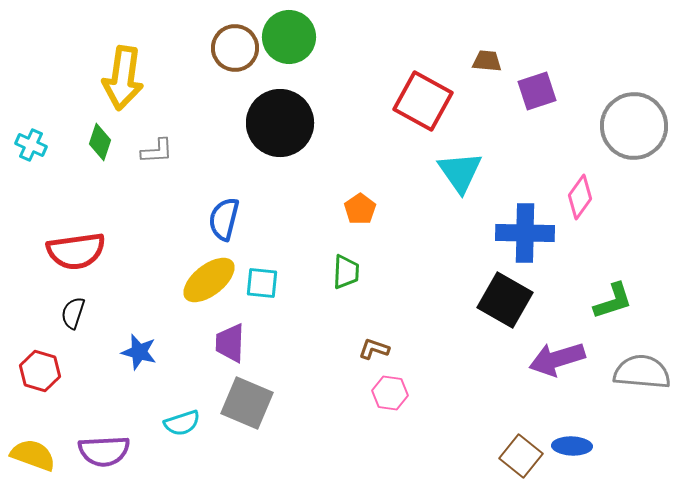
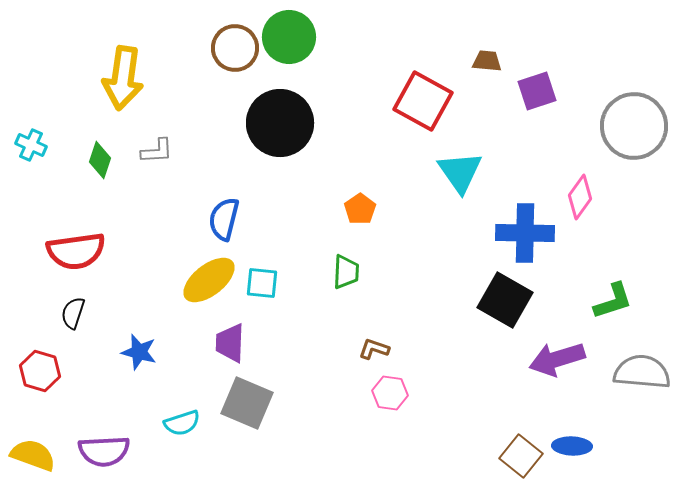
green diamond: moved 18 px down
